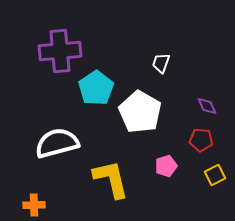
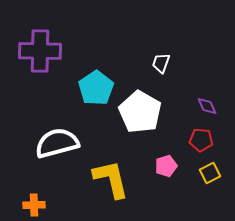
purple cross: moved 20 px left; rotated 6 degrees clockwise
yellow square: moved 5 px left, 2 px up
